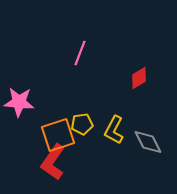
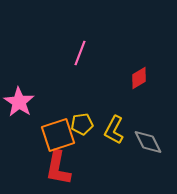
pink star: rotated 28 degrees clockwise
red L-shape: moved 5 px right, 6 px down; rotated 24 degrees counterclockwise
